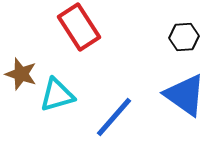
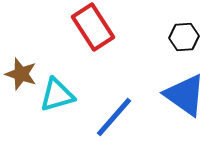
red rectangle: moved 14 px right
